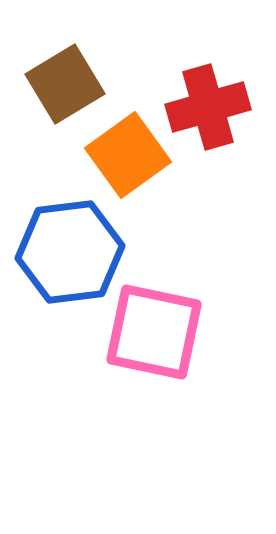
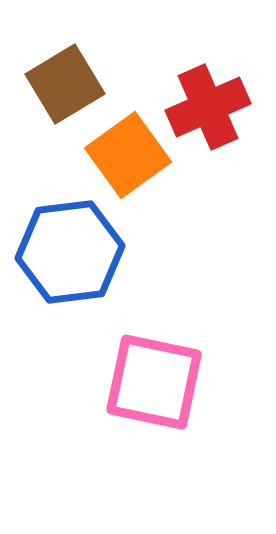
red cross: rotated 8 degrees counterclockwise
pink square: moved 50 px down
